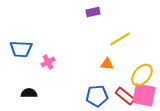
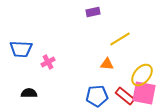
pink square: moved 2 px up
